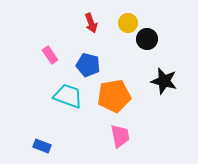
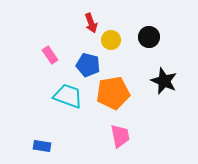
yellow circle: moved 17 px left, 17 px down
black circle: moved 2 px right, 2 px up
black star: rotated 8 degrees clockwise
orange pentagon: moved 1 px left, 3 px up
blue rectangle: rotated 12 degrees counterclockwise
